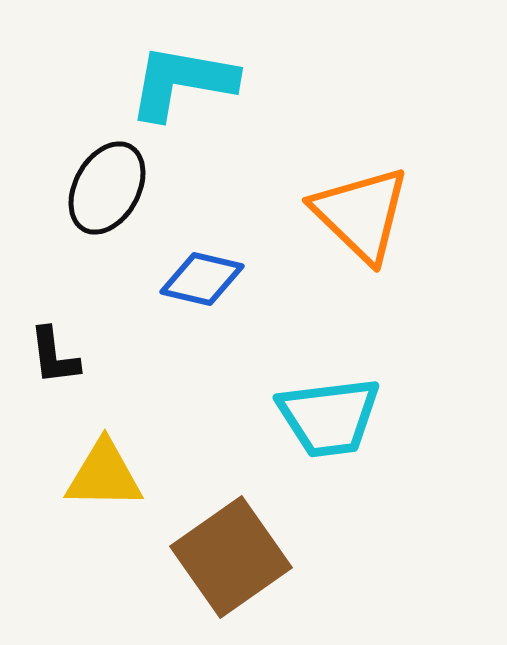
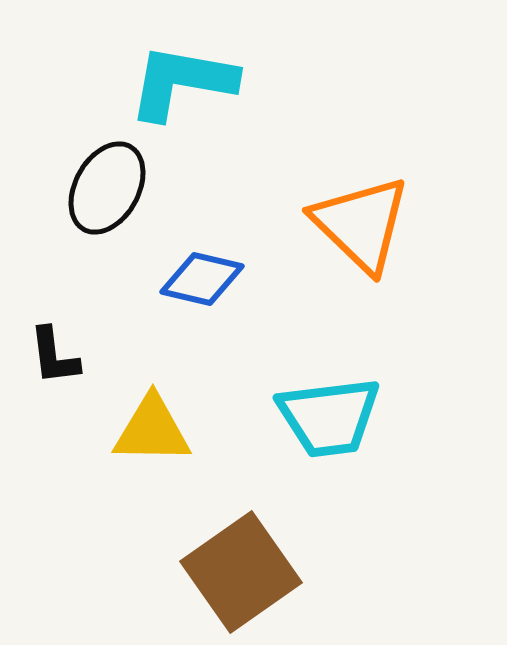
orange triangle: moved 10 px down
yellow triangle: moved 48 px right, 45 px up
brown square: moved 10 px right, 15 px down
